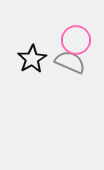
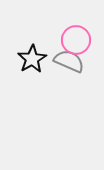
gray semicircle: moved 1 px left, 1 px up
